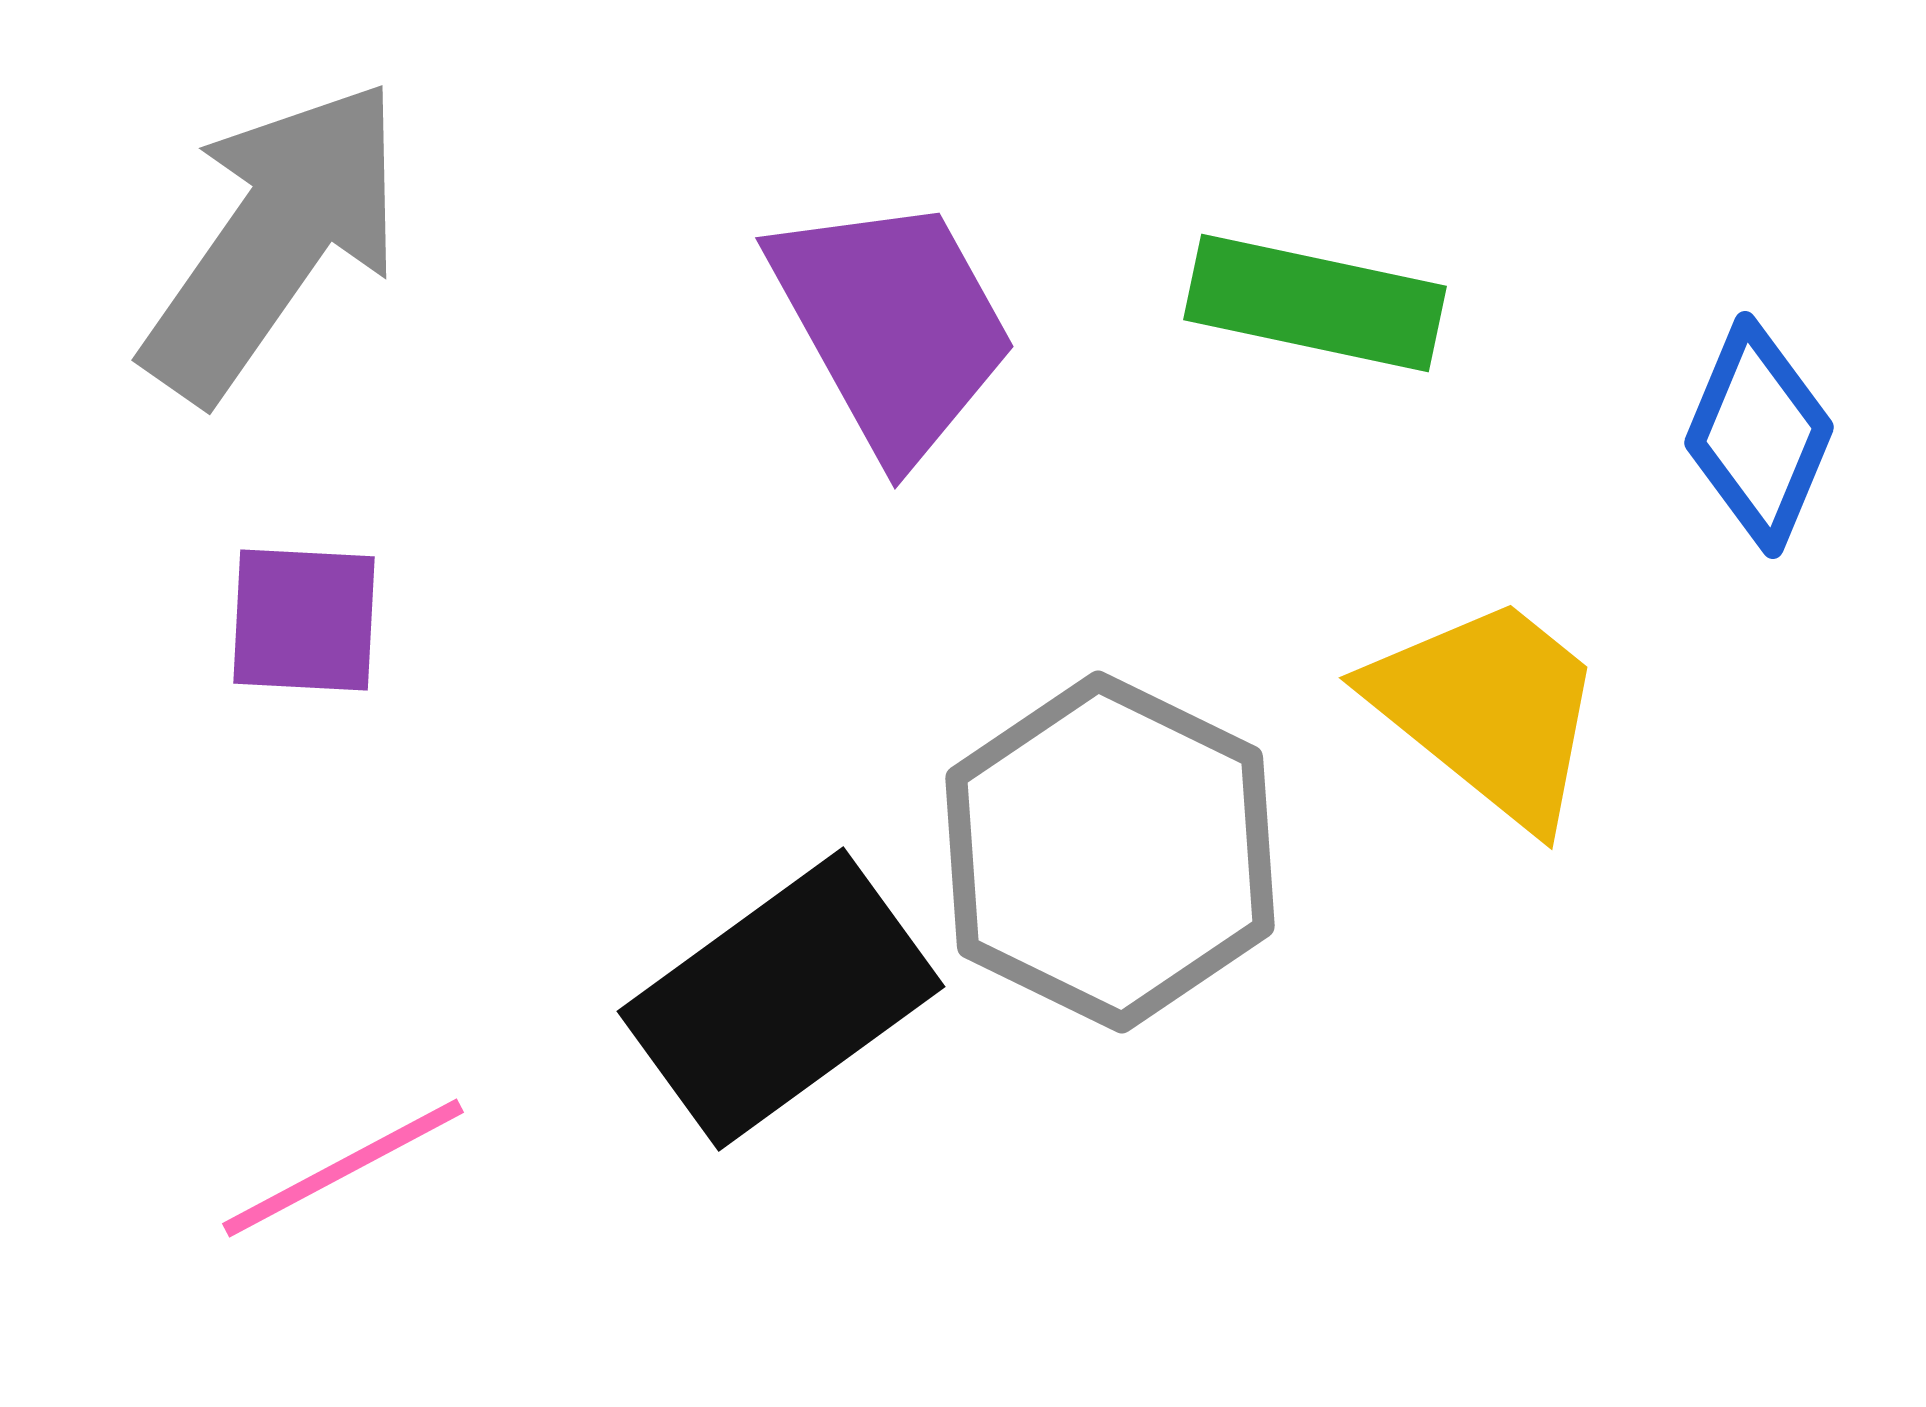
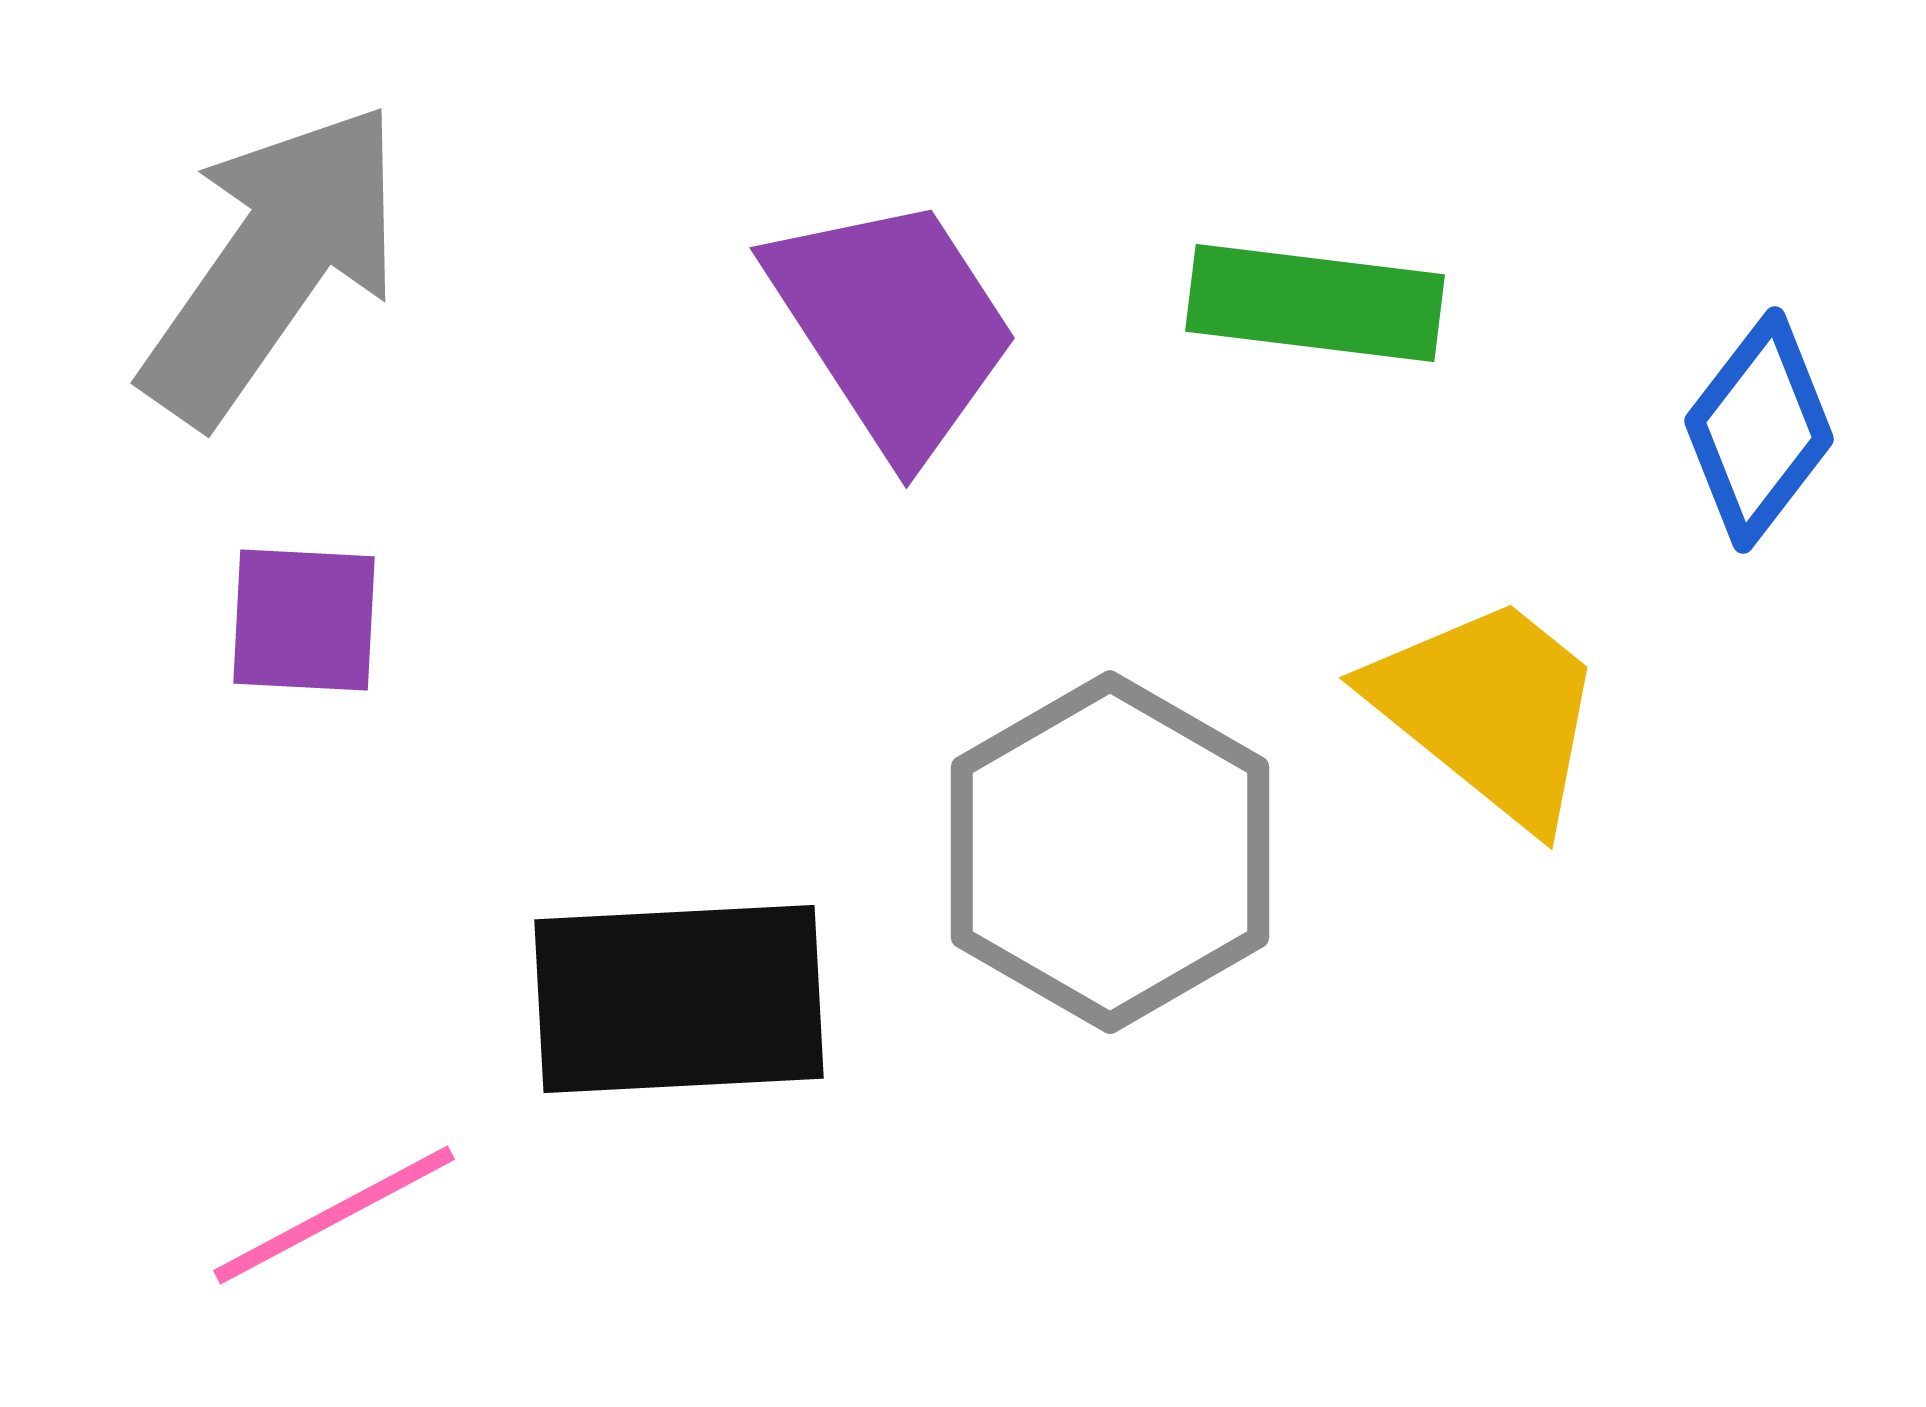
gray arrow: moved 1 px left, 23 px down
green rectangle: rotated 5 degrees counterclockwise
purple trapezoid: rotated 4 degrees counterclockwise
blue diamond: moved 5 px up; rotated 15 degrees clockwise
gray hexagon: rotated 4 degrees clockwise
black rectangle: moved 102 px left; rotated 33 degrees clockwise
pink line: moved 9 px left, 47 px down
